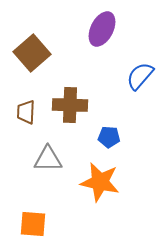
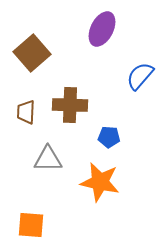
orange square: moved 2 px left, 1 px down
